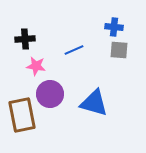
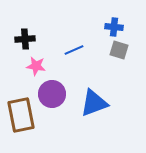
gray square: rotated 12 degrees clockwise
purple circle: moved 2 px right
blue triangle: rotated 36 degrees counterclockwise
brown rectangle: moved 1 px left
